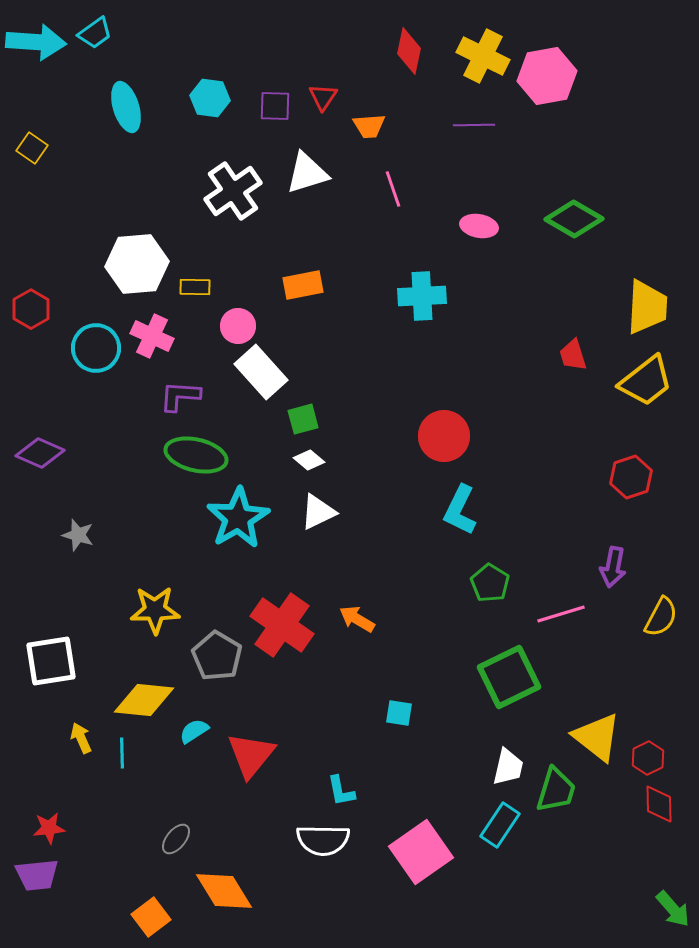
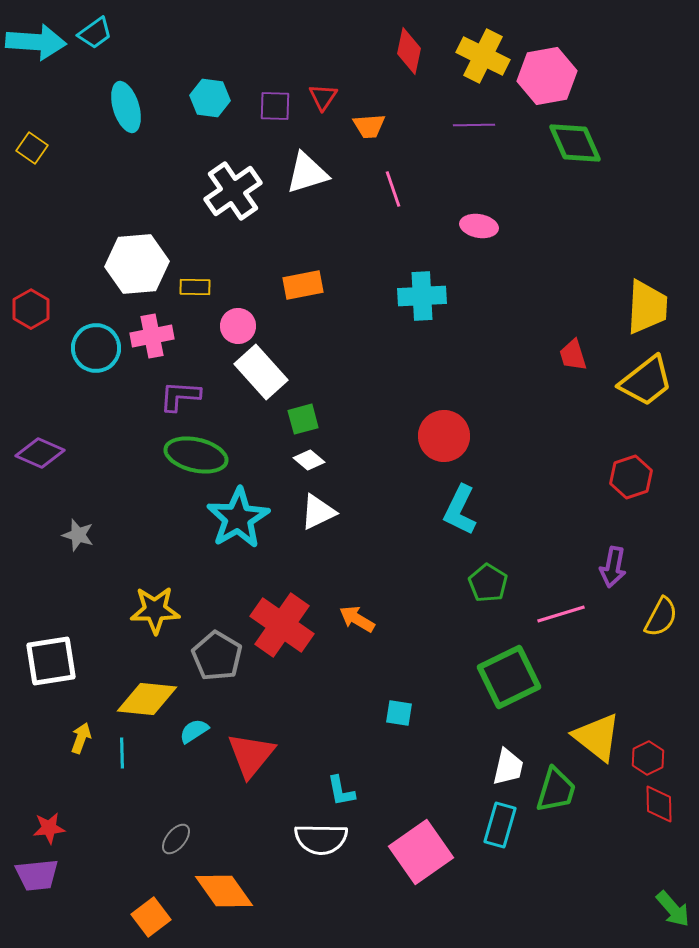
green diamond at (574, 219): moved 1 px right, 76 px up; rotated 36 degrees clockwise
pink cross at (152, 336): rotated 36 degrees counterclockwise
green pentagon at (490, 583): moved 2 px left
yellow diamond at (144, 700): moved 3 px right, 1 px up
yellow arrow at (81, 738): rotated 44 degrees clockwise
cyan rectangle at (500, 825): rotated 18 degrees counterclockwise
white semicircle at (323, 840): moved 2 px left, 1 px up
orange diamond at (224, 891): rotated 4 degrees counterclockwise
